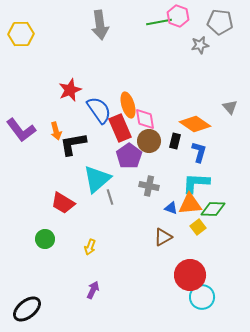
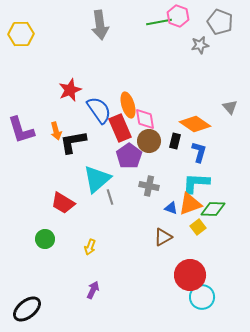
gray pentagon: rotated 15 degrees clockwise
purple L-shape: rotated 20 degrees clockwise
black L-shape: moved 2 px up
orange triangle: rotated 15 degrees counterclockwise
